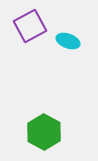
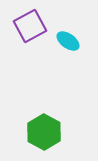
cyan ellipse: rotated 15 degrees clockwise
